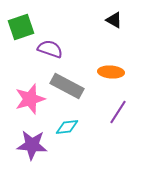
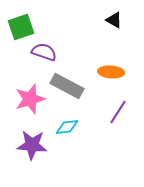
purple semicircle: moved 6 px left, 3 px down
